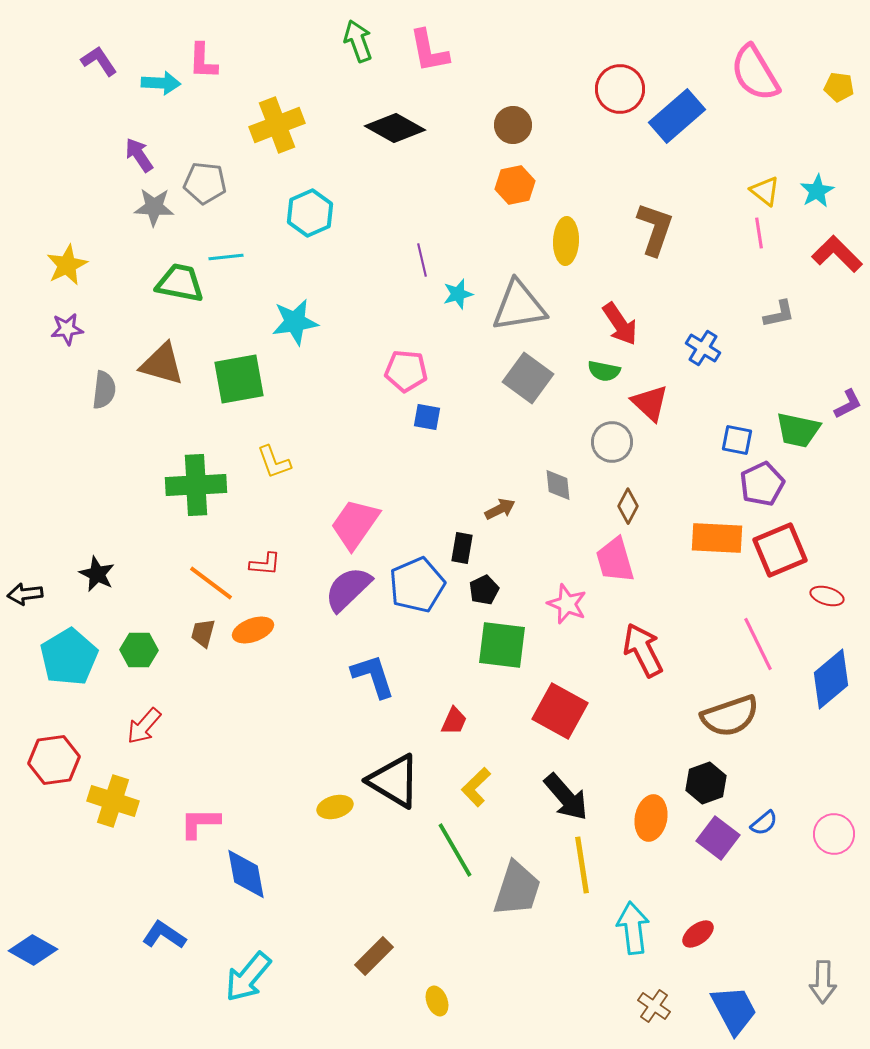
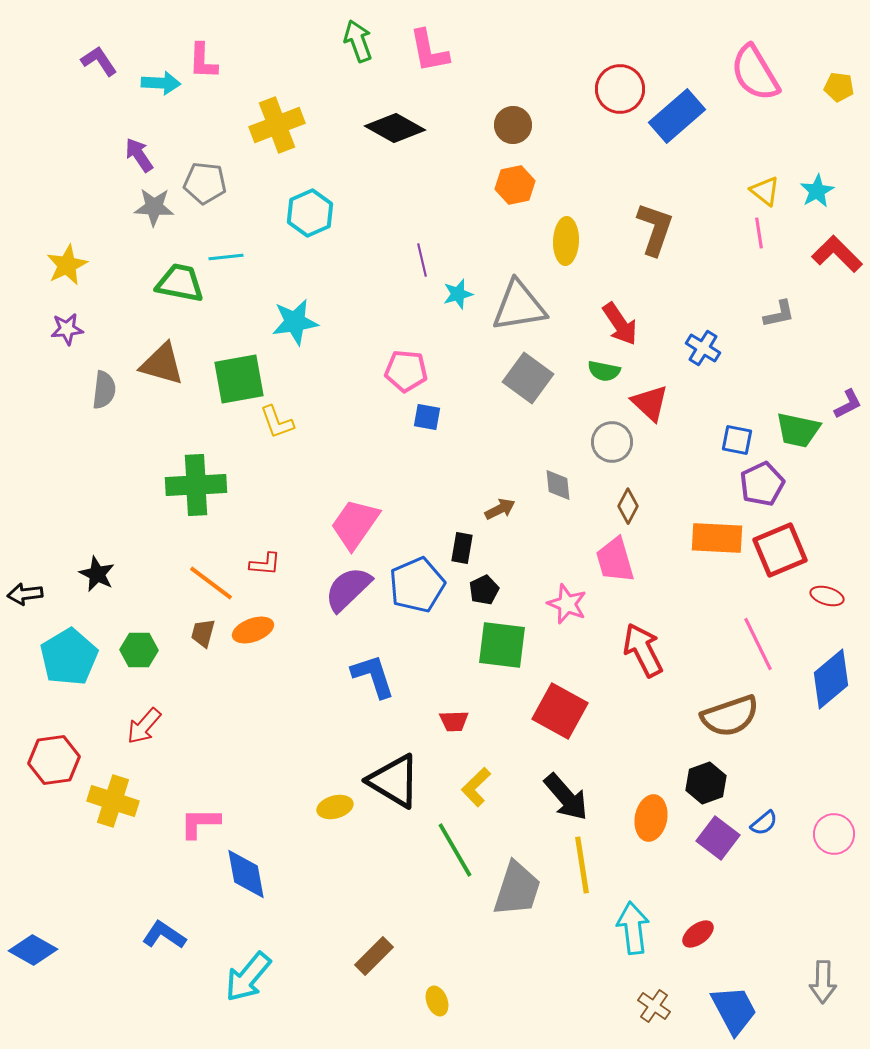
yellow L-shape at (274, 462): moved 3 px right, 40 px up
red trapezoid at (454, 721): rotated 64 degrees clockwise
